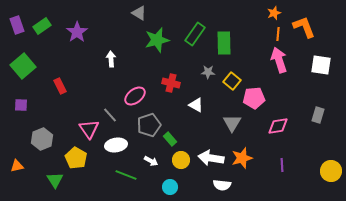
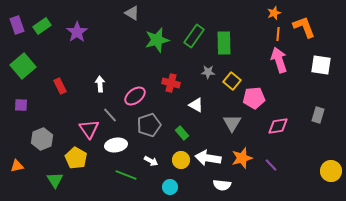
gray triangle at (139, 13): moved 7 px left
green rectangle at (195, 34): moved 1 px left, 2 px down
white arrow at (111, 59): moved 11 px left, 25 px down
green rectangle at (170, 139): moved 12 px right, 6 px up
white arrow at (211, 158): moved 3 px left
purple line at (282, 165): moved 11 px left; rotated 40 degrees counterclockwise
